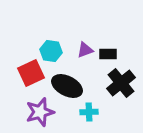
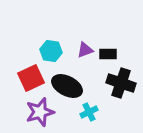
red square: moved 5 px down
black cross: rotated 32 degrees counterclockwise
cyan cross: rotated 24 degrees counterclockwise
